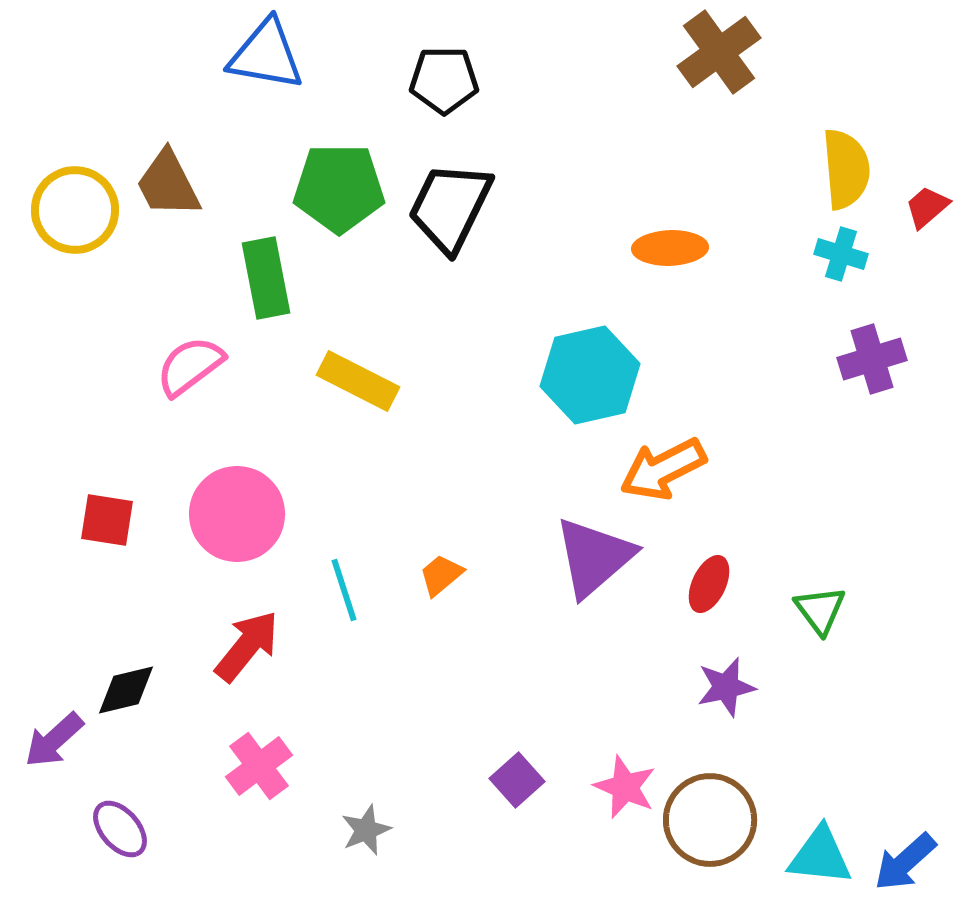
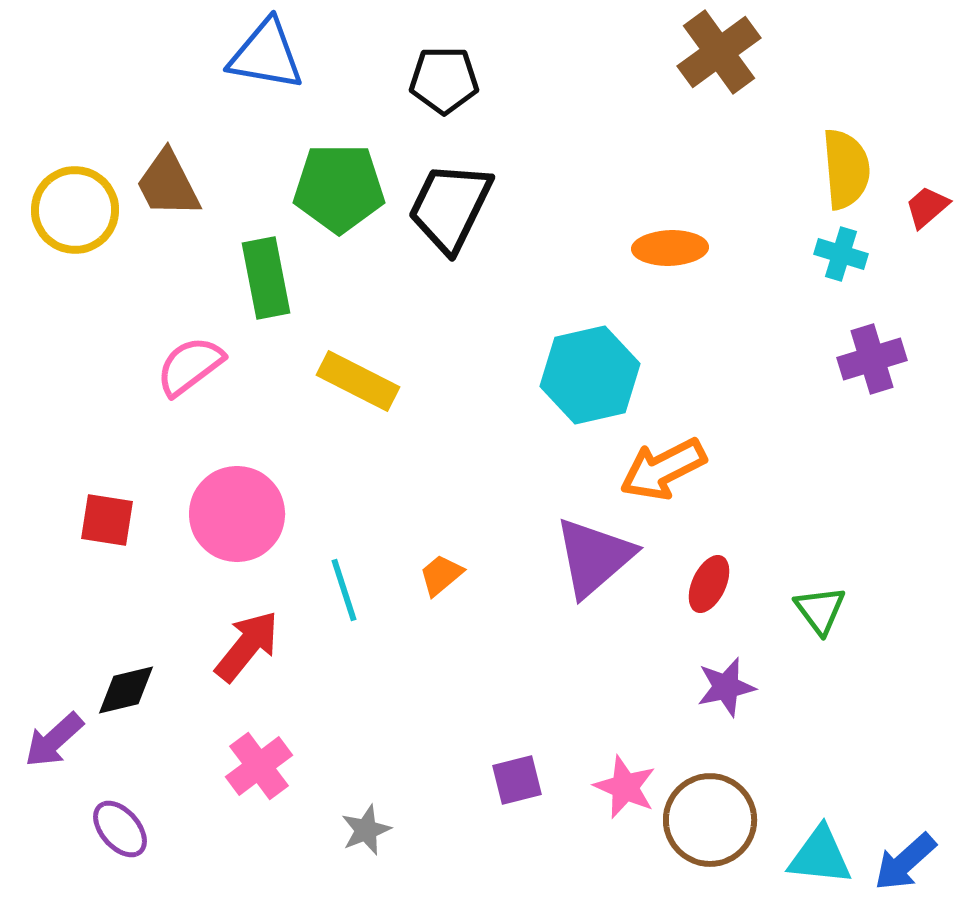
purple square: rotated 28 degrees clockwise
